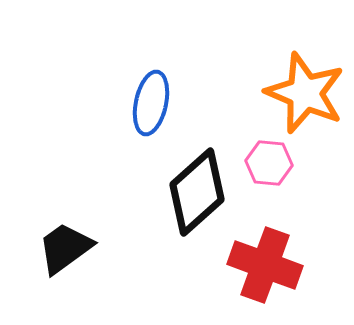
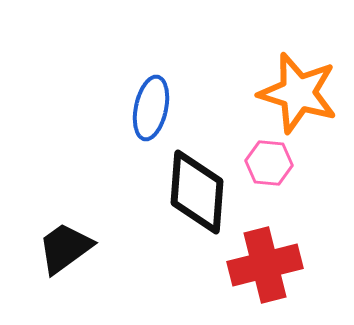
orange star: moved 7 px left; rotated 6 degrees counterclockwise
blue ellipse: moved 5 px down
black diamond: rotated 44 degrees counterclockwise
red cross: rotated 34 degrees counterclockwise
